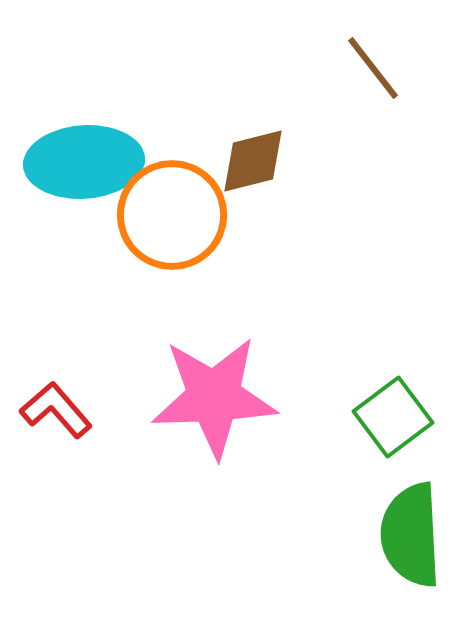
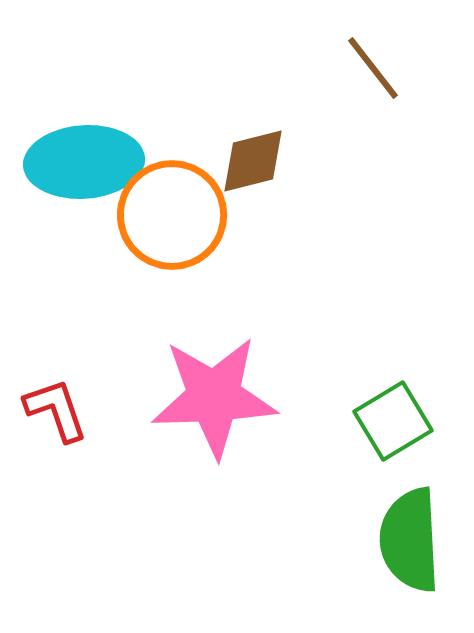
red L-shape: rotated 22 degrees clockwise
green square: moved 4 px down; rotated 6 degrees clockwise
green semicircle: moved 1 px left, 5 px down
